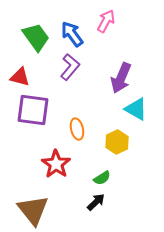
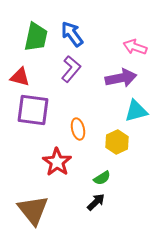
pink arrow: moved 29 px right, 26 px down; rotated 100 degrees counterclockwise
green trapezoid: rotated 48 degrees clockwise
purple L-shape: moved 1 px right, 2 px down
purple arrow: rotated 124 degrees counterclockwise
cyan triangle: moved 2 px down; rotated 45 degrees counterclockwise
orange ellipse: moved 1 px right
red star: moved 1 px right, 2 px up
